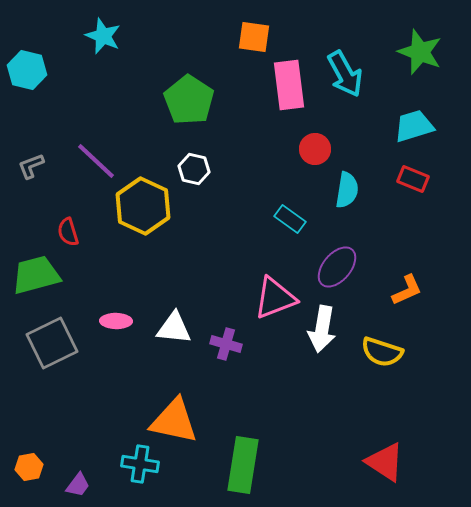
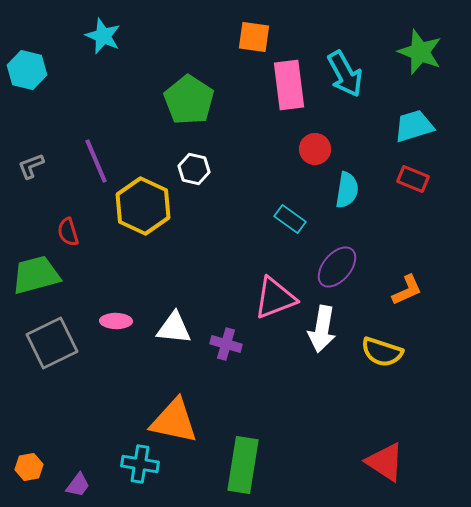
purple line: rotated 24 degrees clockwise
